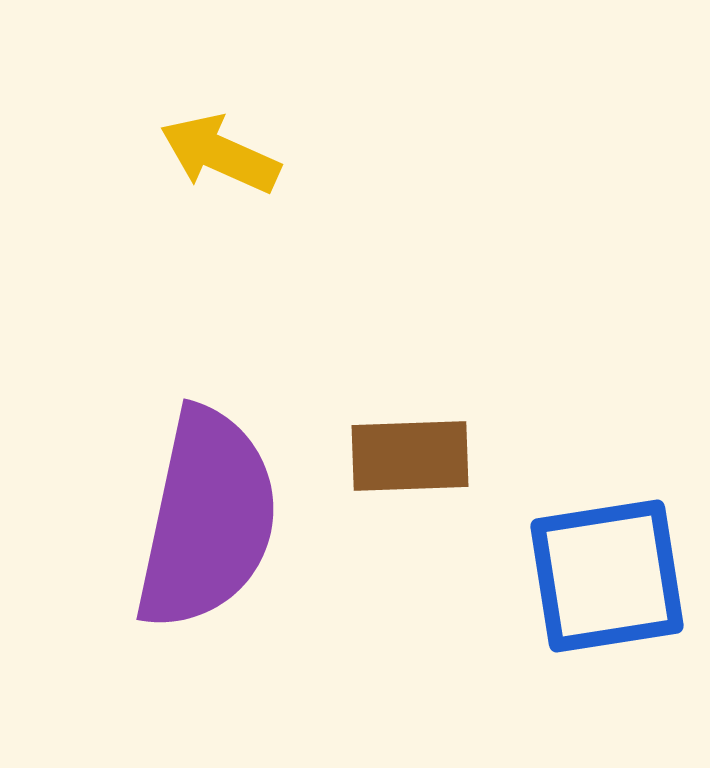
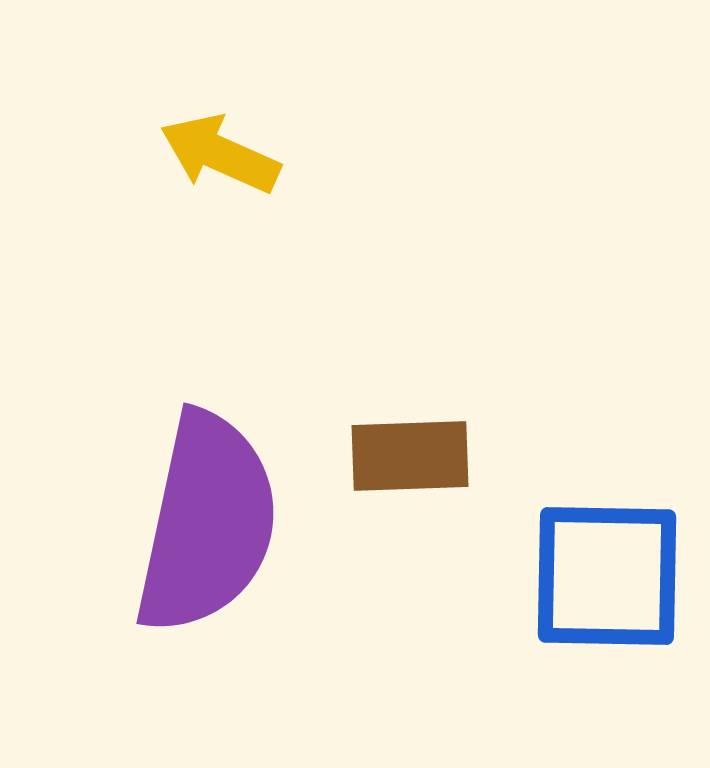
purple semicircle: moved 4 px down
blue square: rotated 10 degrees clockwise
